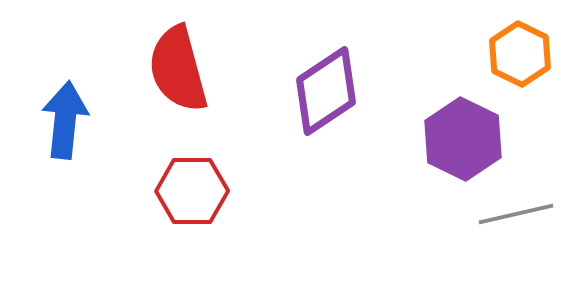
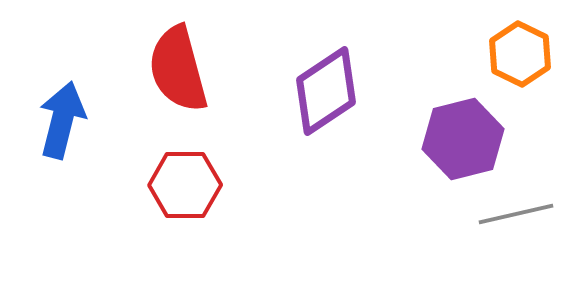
blue arrow: moved 3 px left; rotated 8 degrees clockwise
purple hexagon: rotated 20 degrees clockwise
red hexagon: moved 7 px left, 6 px up
